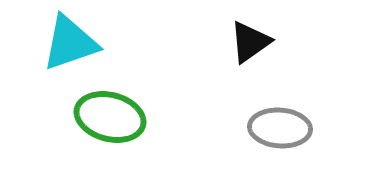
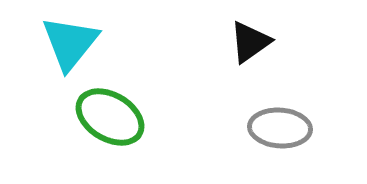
cyan triangle: rotated 32 degrees counterclockwise
green ellipse: rotated 16 degrees clockwise
